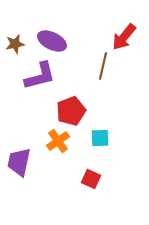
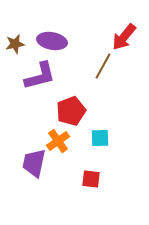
purple ellipse: rotated 16 degrees counterclockwise
brown line: rotated 16 degrees clockwise
purple trapezoid: moved 15 px right, 1 px down
red square: rotated 18 degrees counterclockwise
